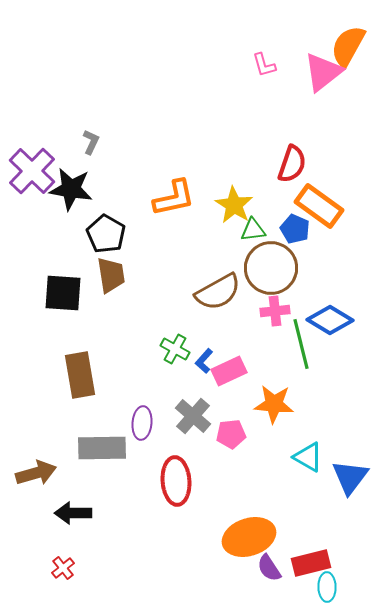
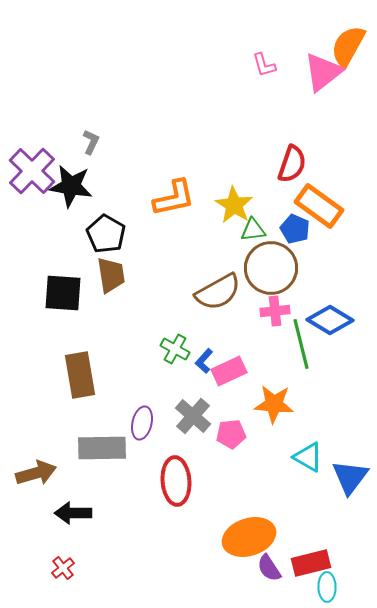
black star: moved 3 px up
purple ellipse: rotated 8 degrees clockwise
